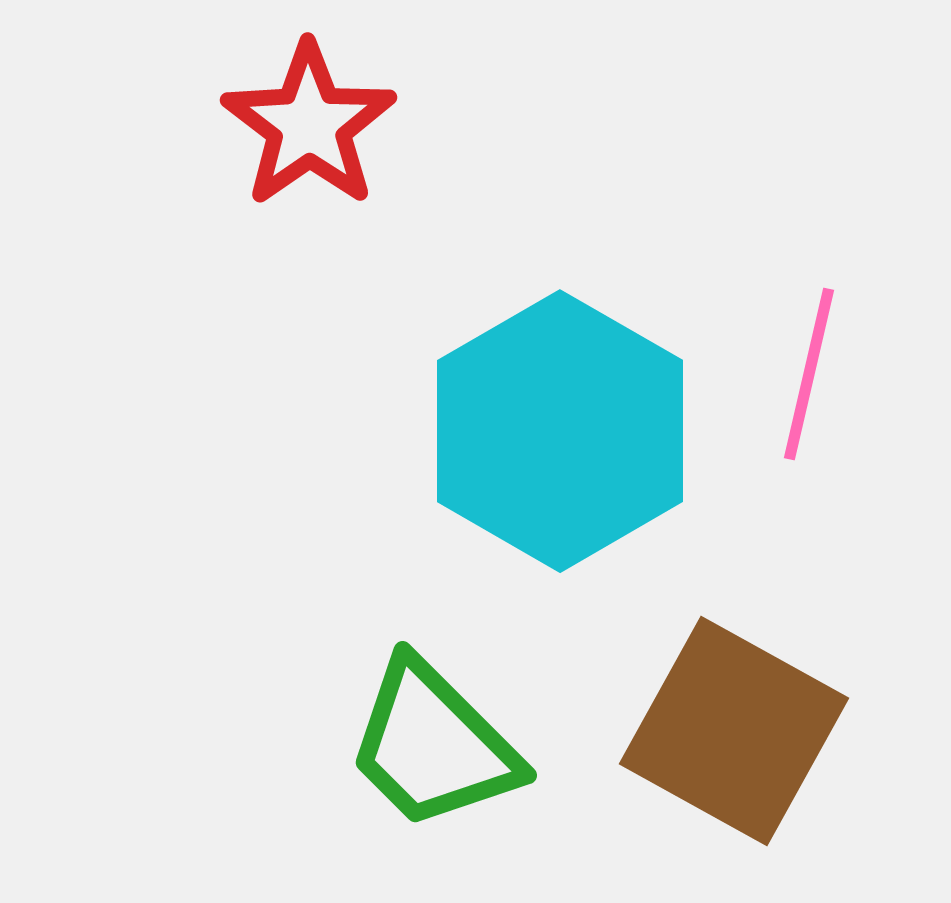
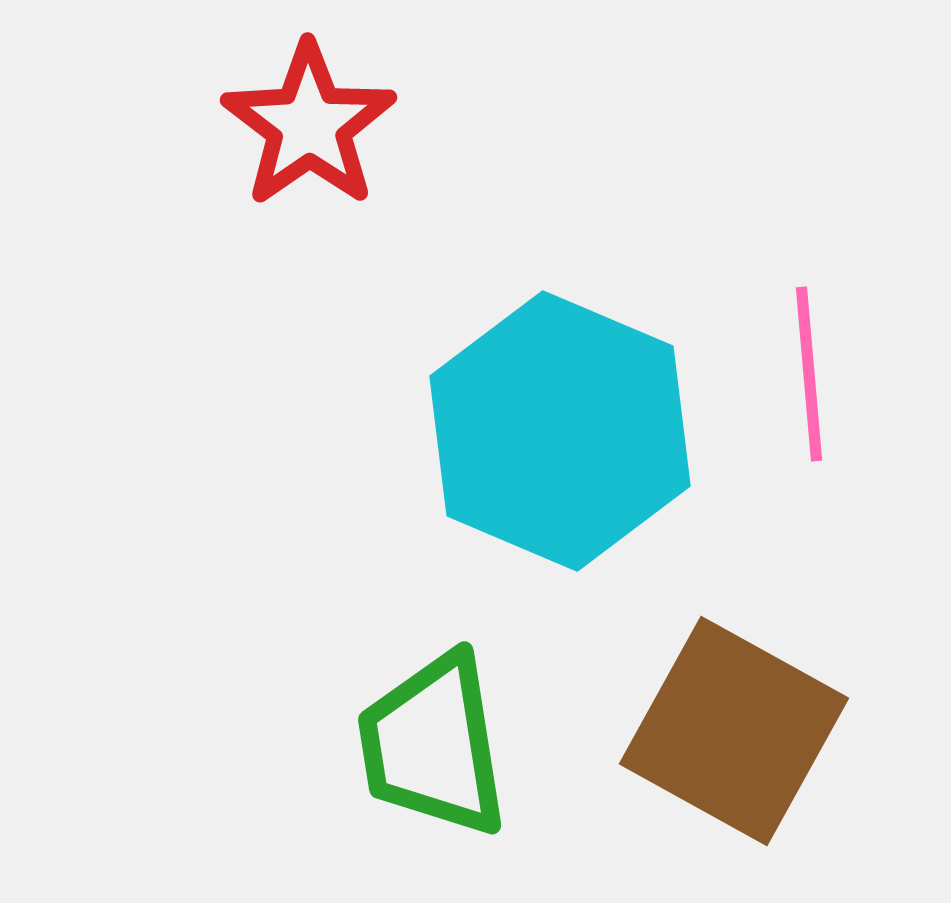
pink line: rotated 18 degrees counterclockwise
cyan hexagon: rotated 7 degrees counterclockwise
green trapezoid: rotated 36 degrees clockwise
